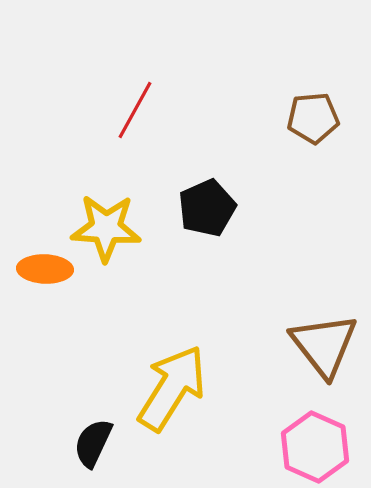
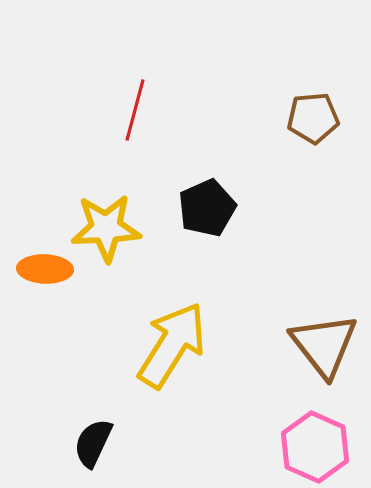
red line: rotated 14 degrees counterclockwise
yellow star: rotated 6 degrees counterclockwise
yellow arrow: moved 43 px up
